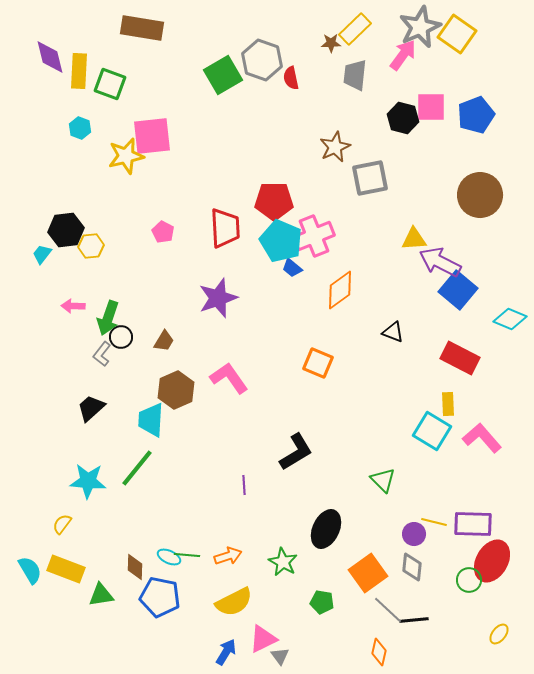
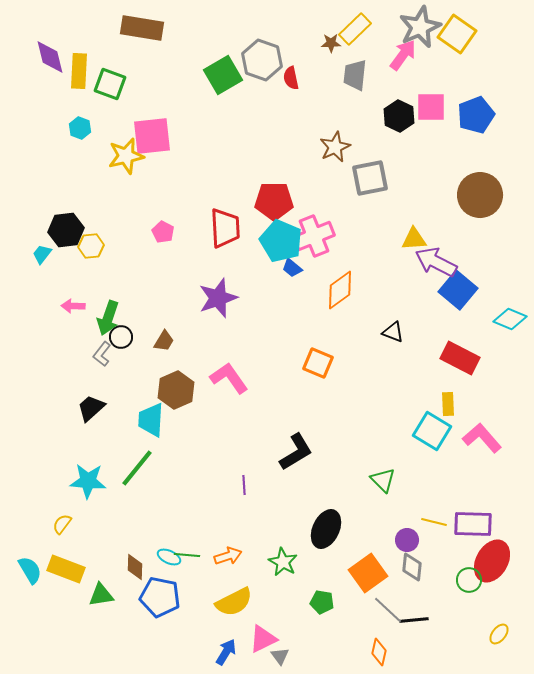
black hexagon at (403, 118): moved 4 px left, 2 px up; rotated 12 degrees clockwise
purple arrow at (440, 262): moved 4 px left
purple circle at (414, 534): moved 7 px left, 6 px down
